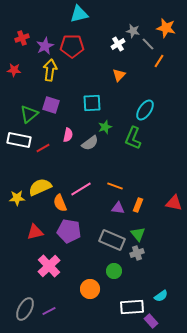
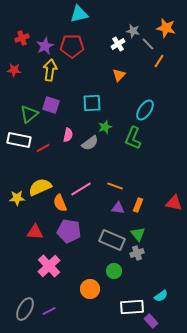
red triangle at (35, 232): rotated 18 degrees clockwise
